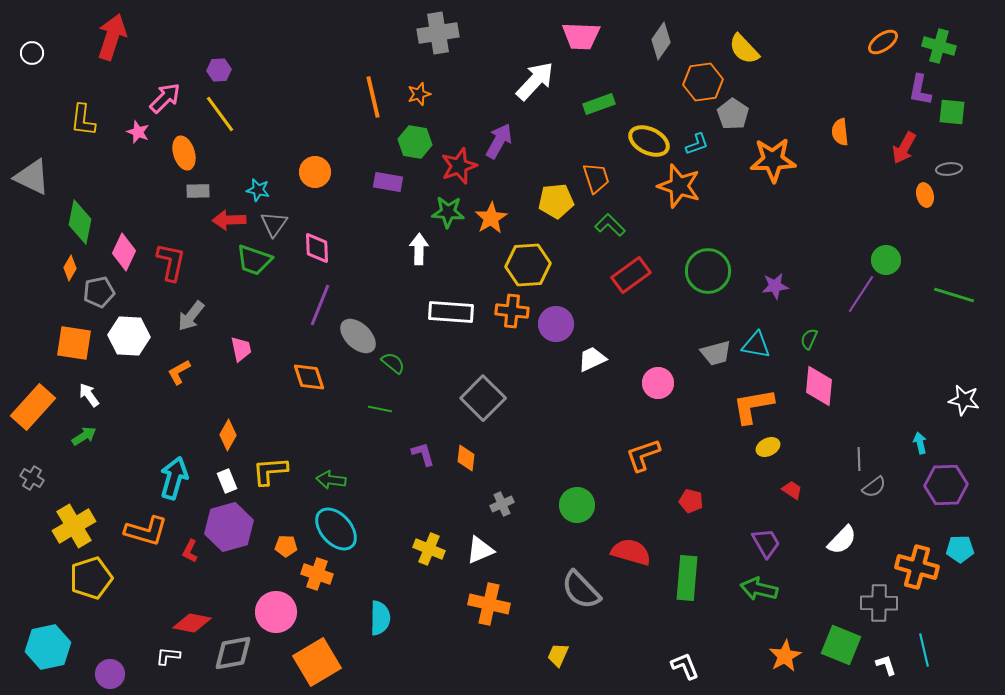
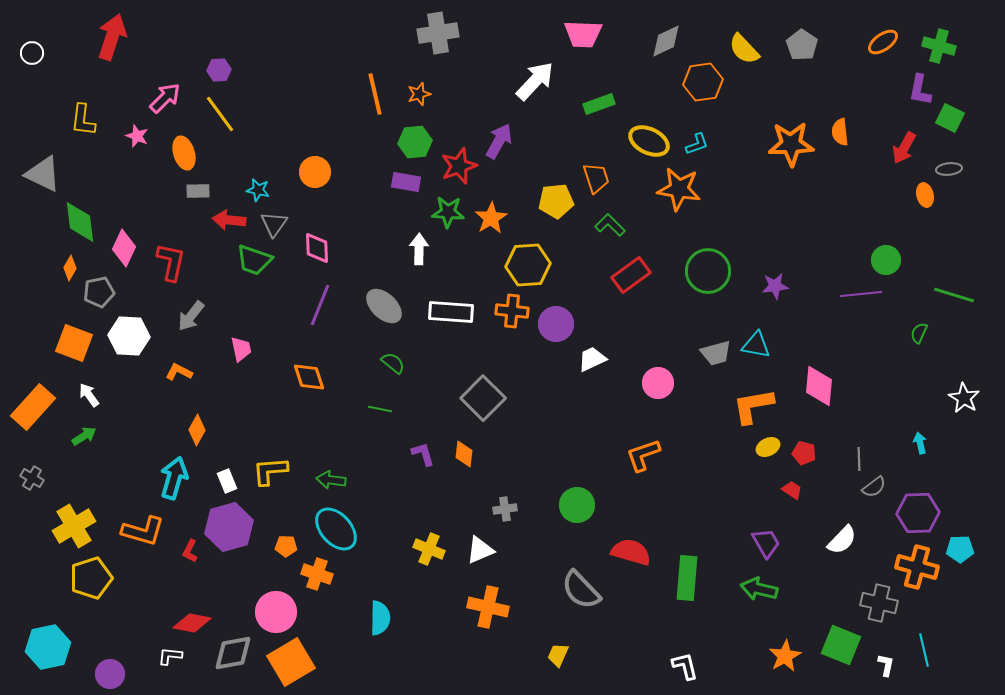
pink trapezoid at (581, 36): moved 2 px right, 2 px up
gray diamond at (661, 41): moved 5 px right; rotated 30 degrees clockwise
orange line at (373, 97): moved 2 px right, 3 px up
green square at (952, 112): moved 2 px left, 6 px down; rotated 20 degrees clockwise
gray pentagon at (733, 114): moved 69 px right, 69 px up
pink star at (138, 132): moved 1 px left, 4 px down
green hexagon at (415, 142): rotated 16 degrees counterclockwise
orange star at (773, 160): moved 18 px right, 16 px up
gray triangle at (32, 177): moved 11 px right, 3 px up
purple rectangle at (388, 182): moved 18 px right
orange star at (679, 186): moved 3 px down; rotated 9 degrees counterclockwise
red arrow at (229, 220): rotated 8 degrees clockwise
green diamond at (80, 222): rotated 18 degrees counterclockwise
pink diamond at (124, 252): moved 4 px up
purple line at (861, 294): rotated 51 degrees clockwise
gray ellipse at (358, 336): moved 26 px right, 30 px up
green semicircle at (809, 339): moved 110 px right, 6 px up
orange square at (74, 343): rotated 12 degrees clockwise
orange L-shape at (179, 372): rotated 56 degrees clockwise
white star at (964, 400): moved 2 px up; rotated 20 degrees clockwise
orange diamond at (228, 435): moved 31 px left, 5 px up
orange diamond at (466, 458): moved 2 px left, 4 px up
purple hexagon at (946, 485): moved 28 px left, 28 px down
red pentagon at (691, 501): moved 113 px right, 48 px up
gray cross at (502, 504): moved 3 px right, 5 px down; rotated 15 degrees clockwise
orange L-shape at (146, 531): moved 3 px left
gray cross at (879, 603): rotated 12 degrees clockwise
orange cross at (489, 604): moved 1 px left, 3 px down
white L-shape at (168, 656): moved 2 px right
orange square at (317, 662): moved 26 px left
white L-shape at (886, 665): rotated 30 degrees clockwise
white L-shape at (685, 666): rotated 8 degrees clockwise
